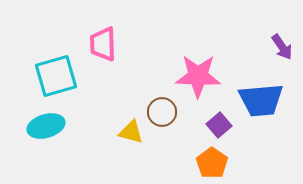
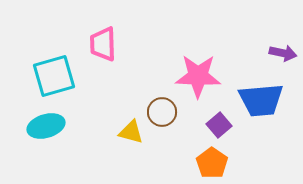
purple arrow: moved 1 px right, 6 px down; rotated 44 degrees counterclockwise
cyan square: moved 2 px left
